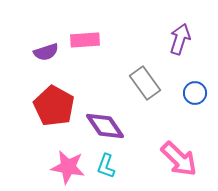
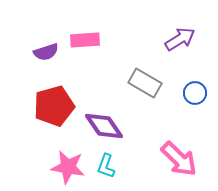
purple arrow: rotated 40 degrees clockwise
gray rectangle: rotated 24 degrees counterclockwise
red pentagon: rotated 27 degrees clockwise
purple diamond: moved 1 px left
